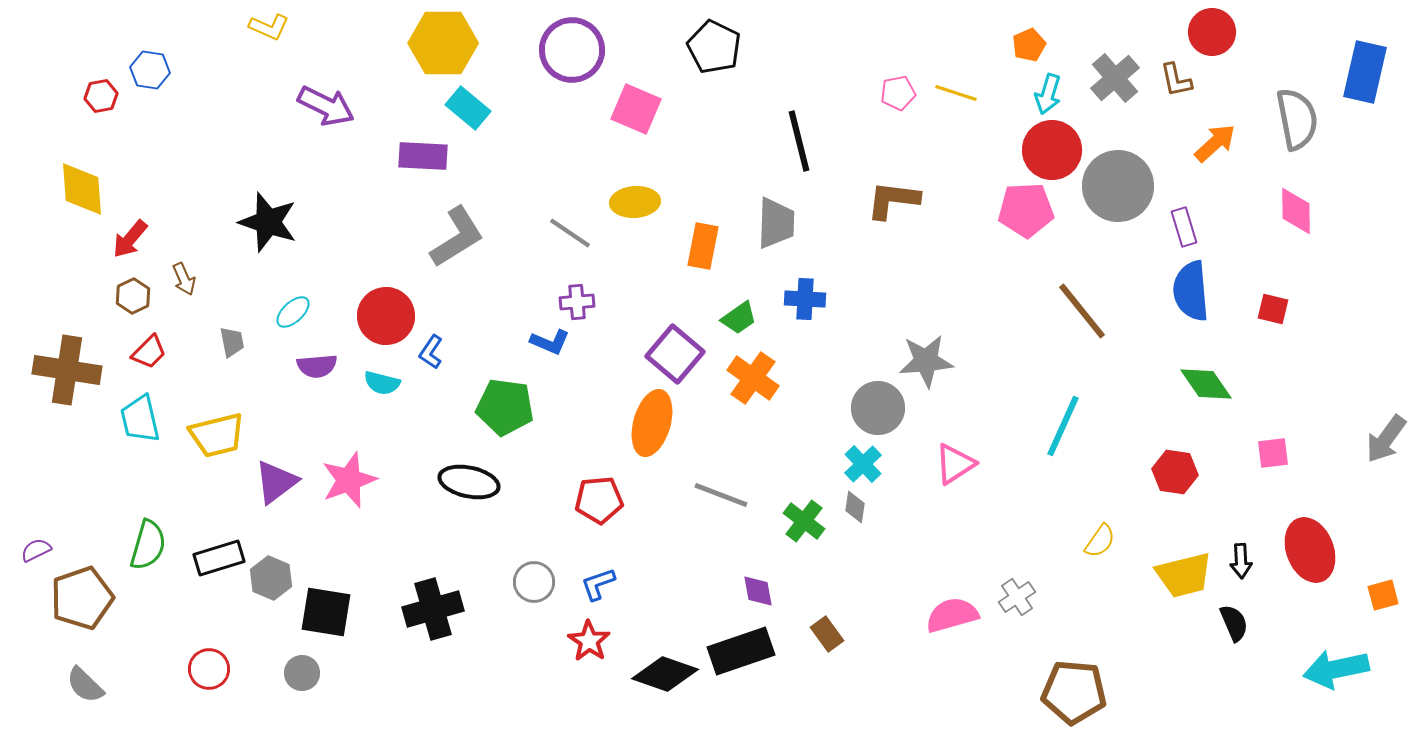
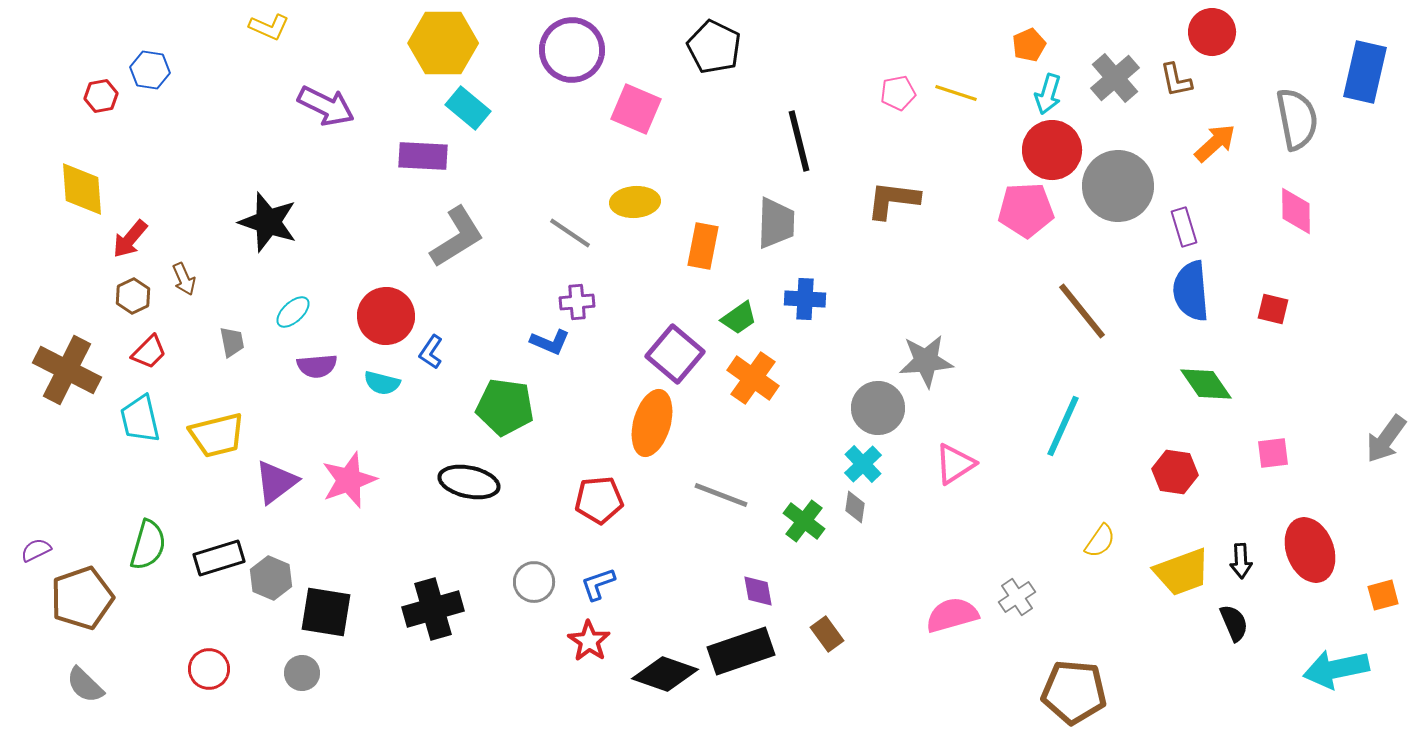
brown cross at (67, 370): rotated 18 degrees clockwise
yellow trapezoid at (1184, 575): moved 2 px left, 3 px up; rotated 6 degrees counterclockwise
